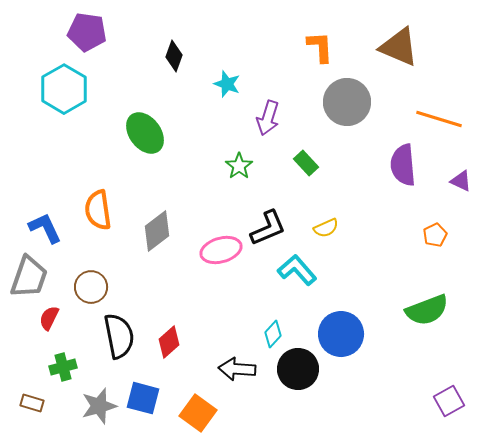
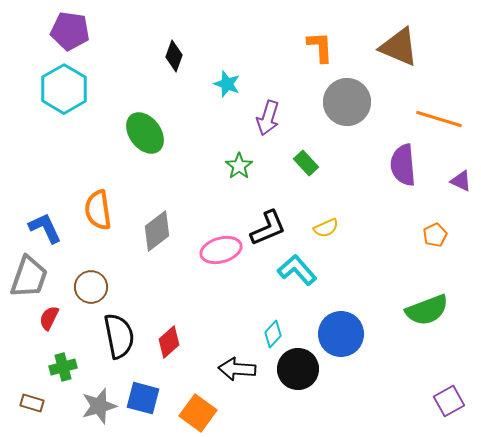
purple pentagon: moved 17 px left, 1 px up
